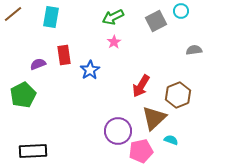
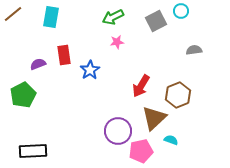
pink star: moved 3 px right; rotated 24 degrees clockwise
